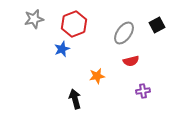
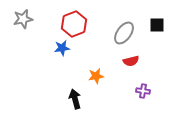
gray star: moved 11 px left
black square: rotated 28 degrees clockwise
blue star: moved 1 px up; rotated 14 degrees clockwise
orange star: moved 1 px left
purple cross: rotated 16 degrees clockwise
